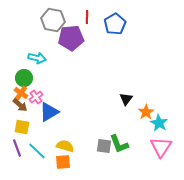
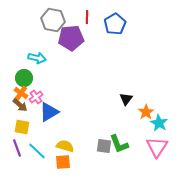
pink triangle: moved 4 px left
